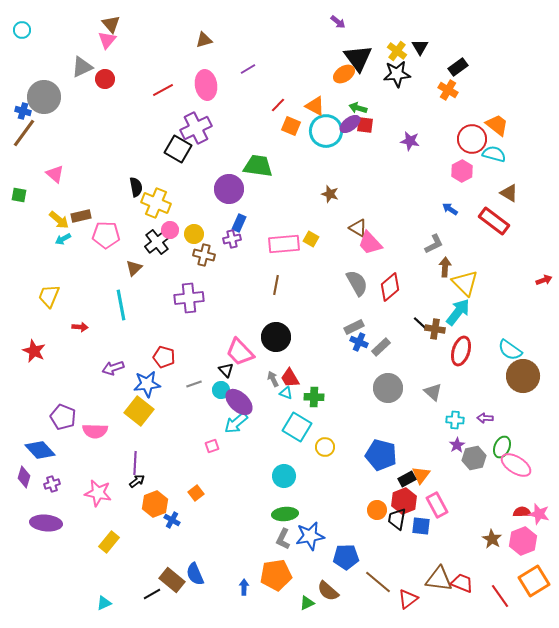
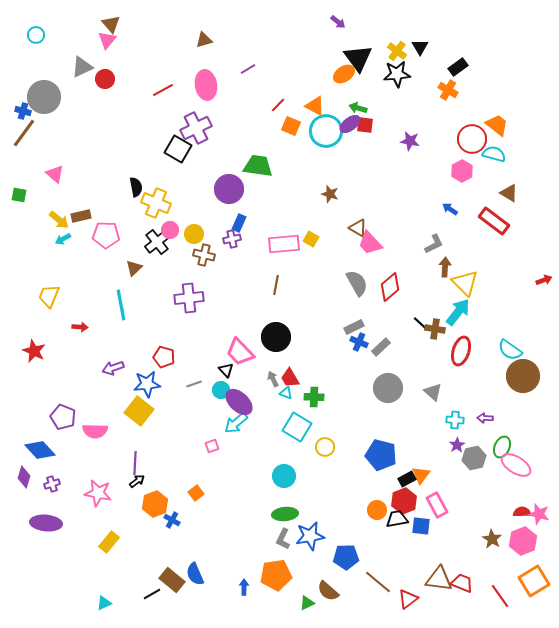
cyan circle at (22, 30): moved 14 px right, 5 px down
black trapezoid at (397, 519): rotated 70 degrees clockwise
